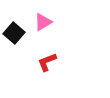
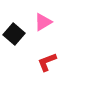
black square: moved 1 px down
